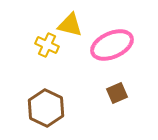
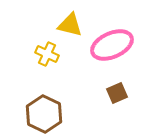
yellow cross: moved 9 px down
brown hexagon: moved 2 px left, 6 px down
